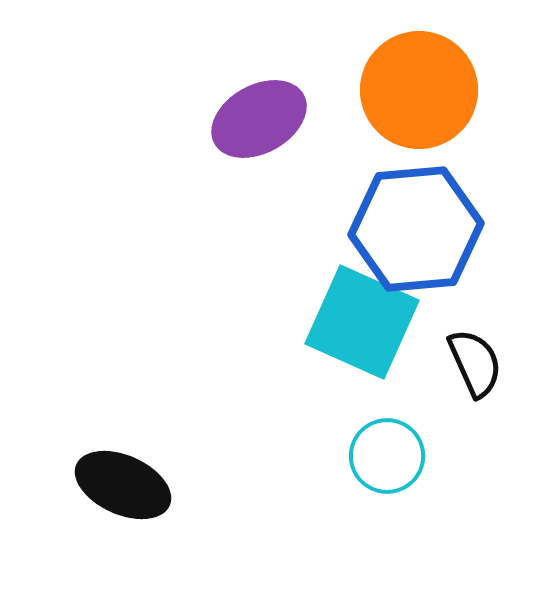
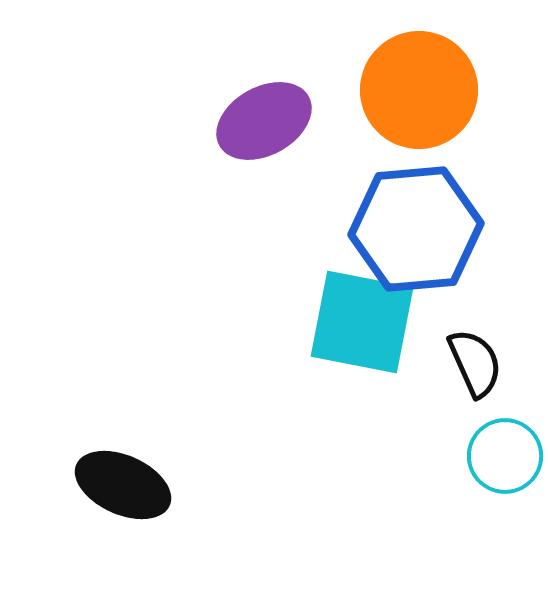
purple ellipse: moved 5 px right, 2 px down
cyan square: rotated 13 degrees counterclockwise
cyan circle: moved 118 px right
